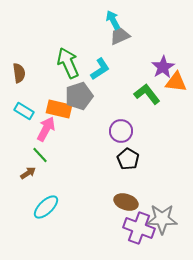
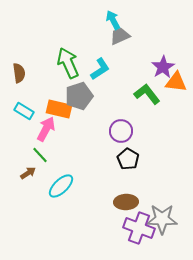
brown ellipse: rotated 20 degrees counterclockwise
cyan ellipse: moved 15 px right, 21 px up
